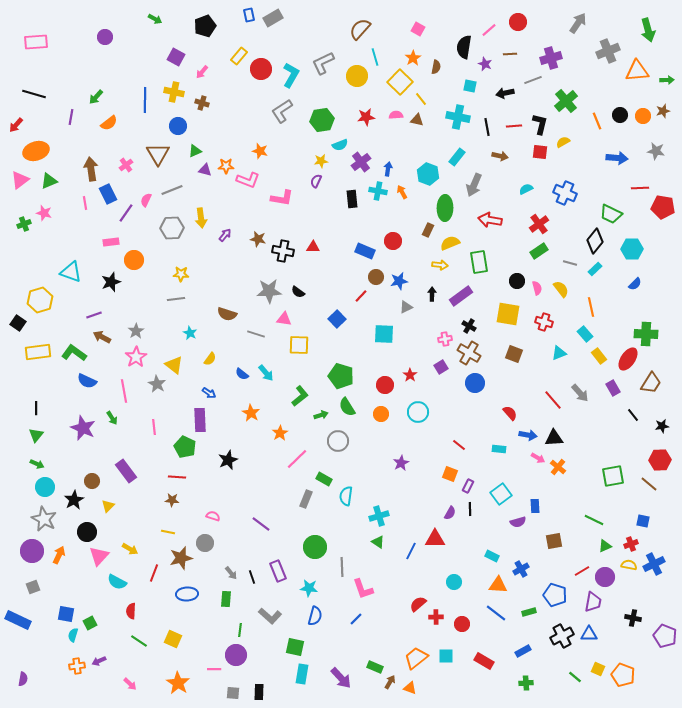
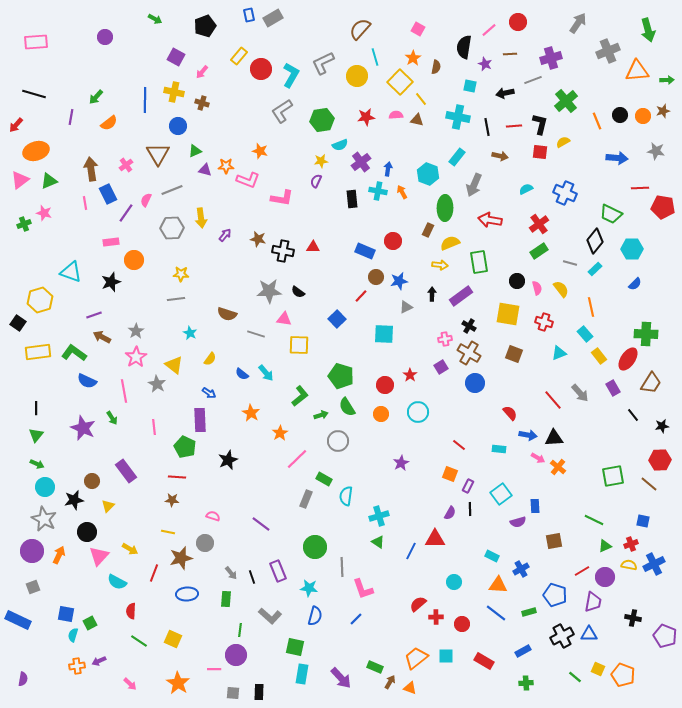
black star at (74, 500): rotated 18 degrees clockwise
